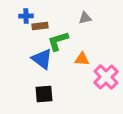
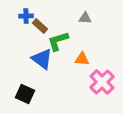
gray triangle: rotated 16 degrees clockwise
brown rectangle: rotated 49 degrees clockwise
pink cross: moved 4 px left, 5 px down
black square: moved 19 px left; rotated 30 degrees clockwise
